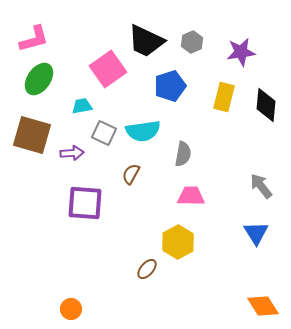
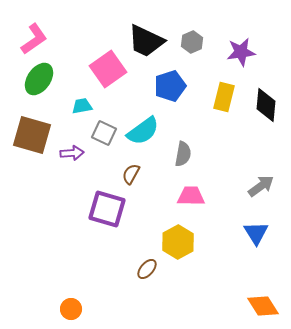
pink L-shape: rotated 20 degrees counterclockwise
cyan semicircle: rotated 28 degrees counterclockwise
gray arrow: rotated 92 degrees clockwise
purple square: moved 22 px right, 6 px down; rotated 12 degrees clockwise
